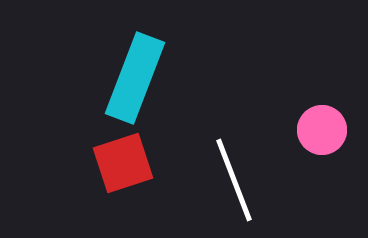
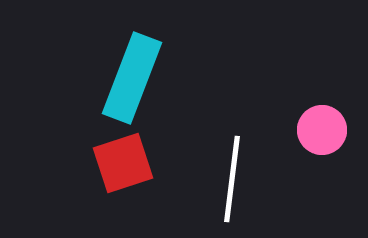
cyan rectangle: moved 3 px left
white line: moved 2 px left, 1 px up; rotated 28 degrees clockwise
